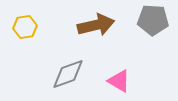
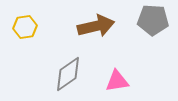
brown arrow: moved 1 px down
gray diamond: rotated 15 degrees counterclockwise
pink triangle: moved 2 px left; rotated 40 degrees counterclockwise
